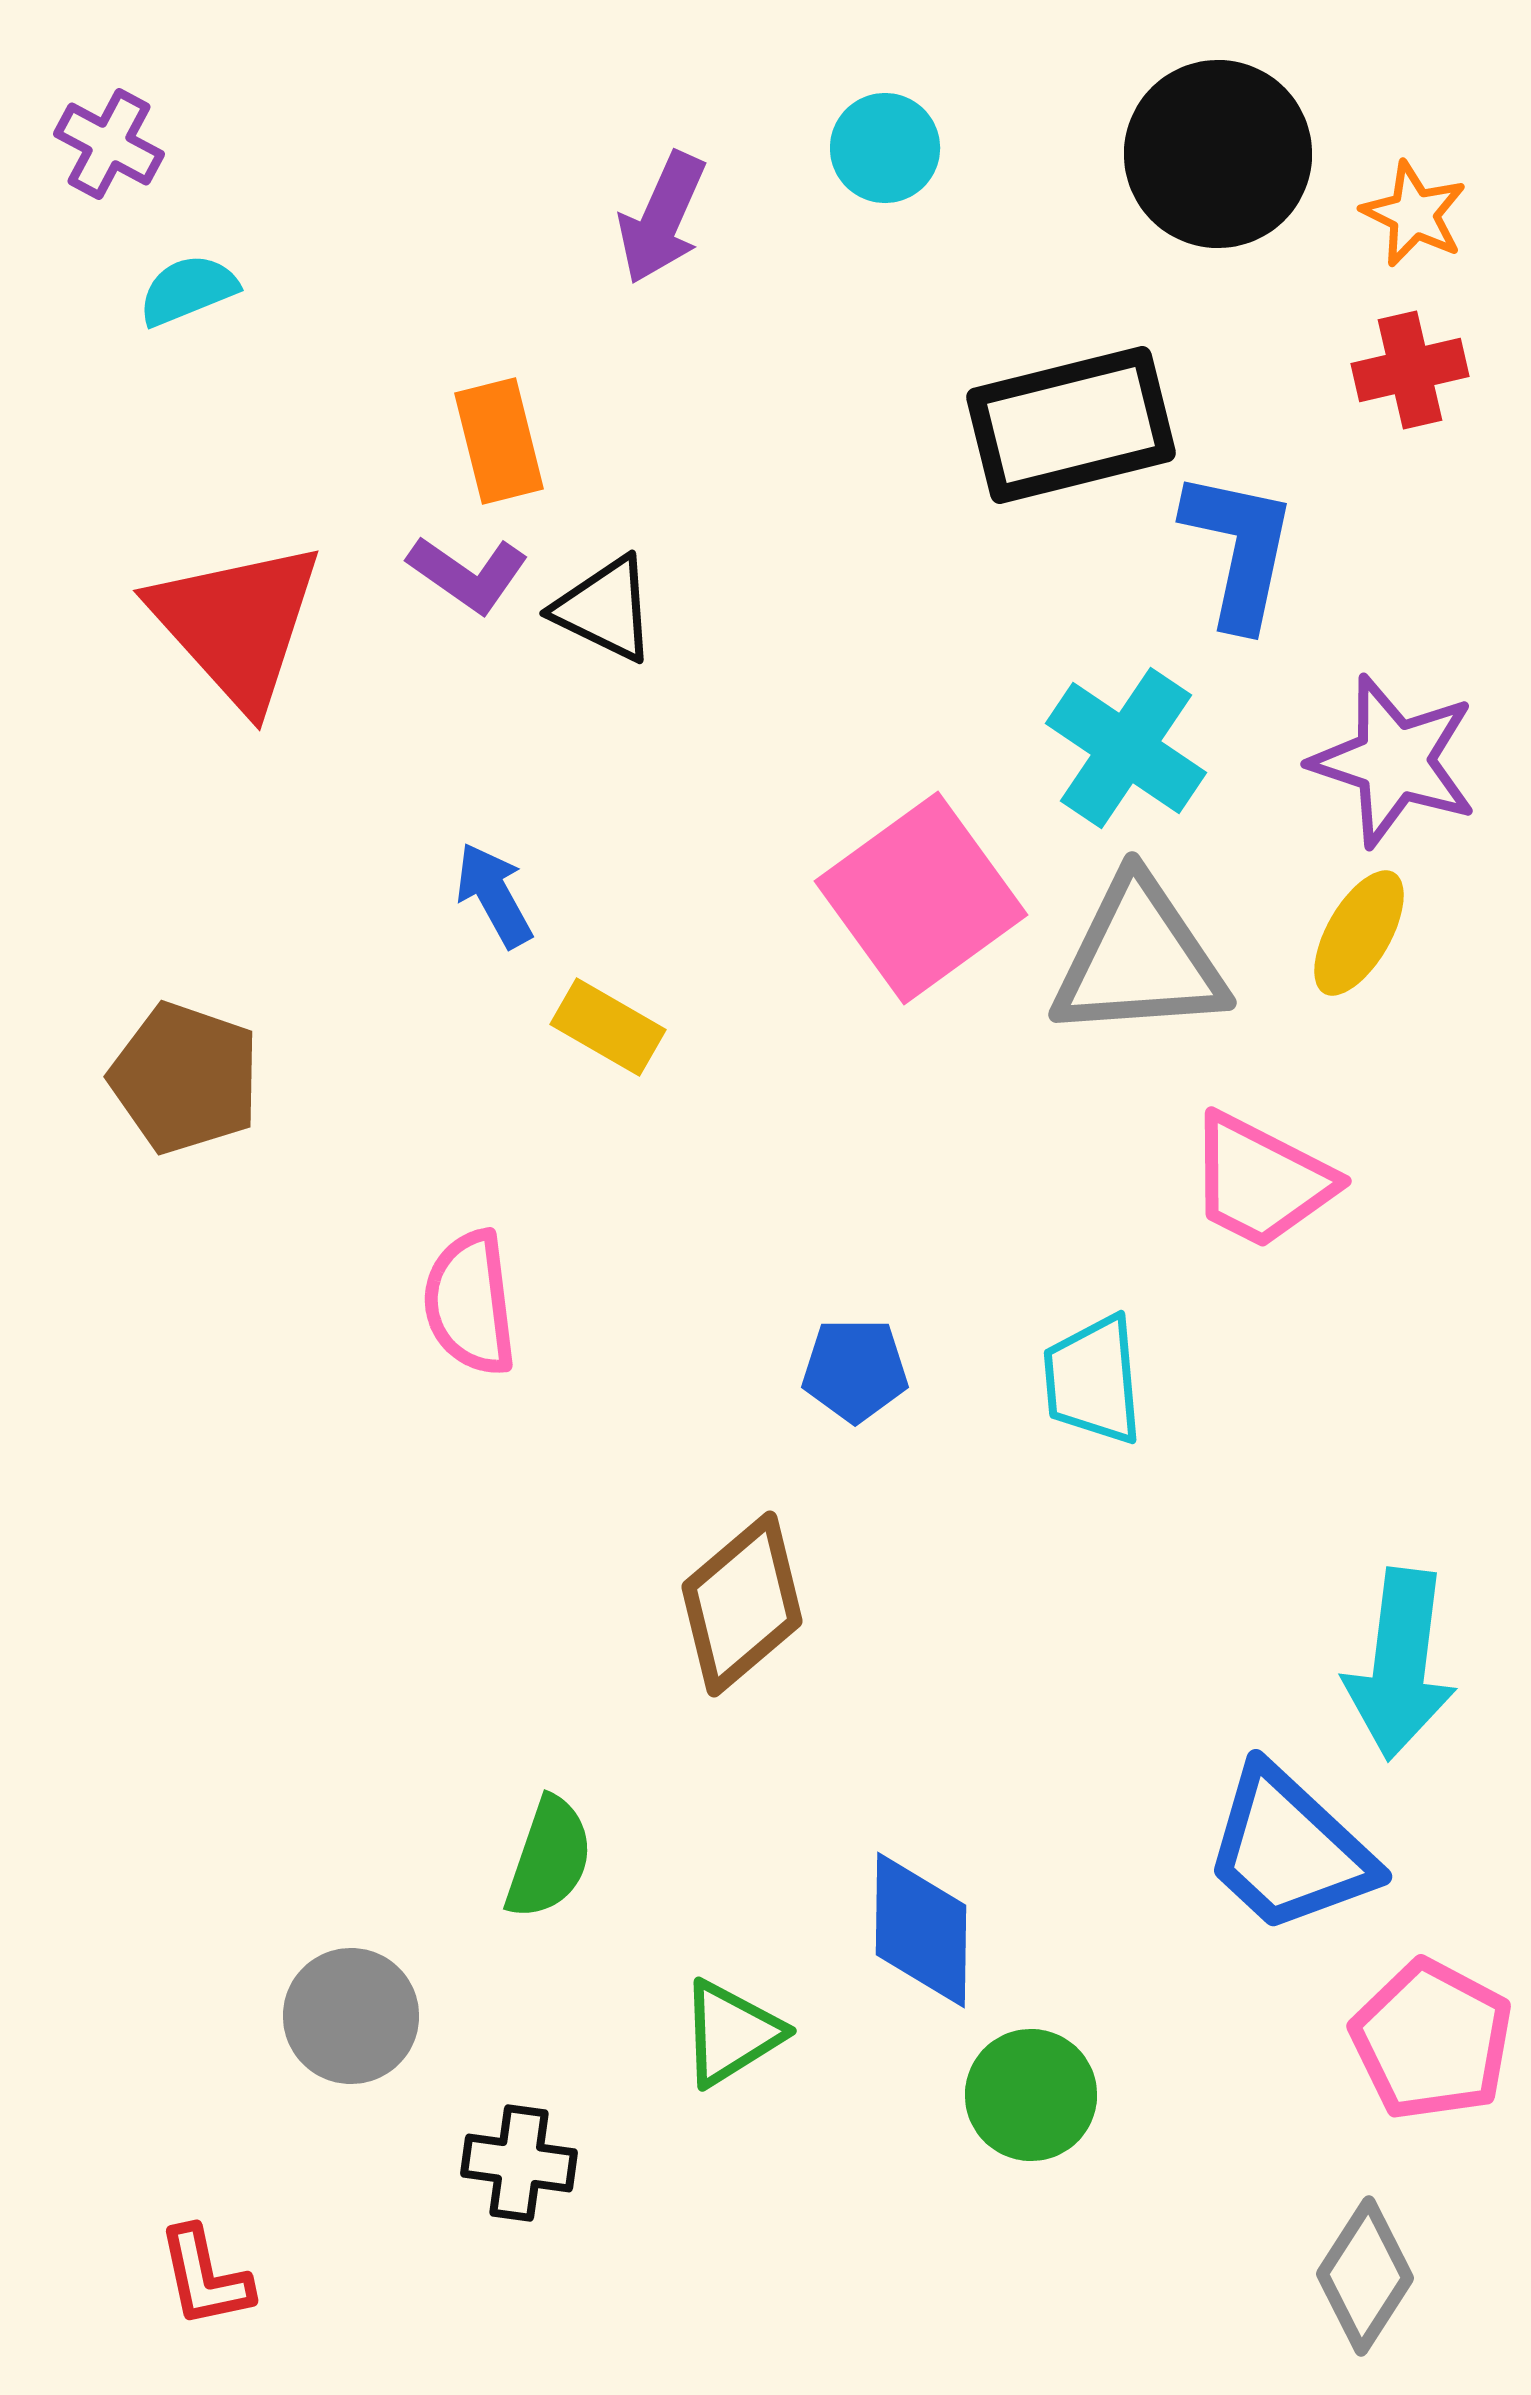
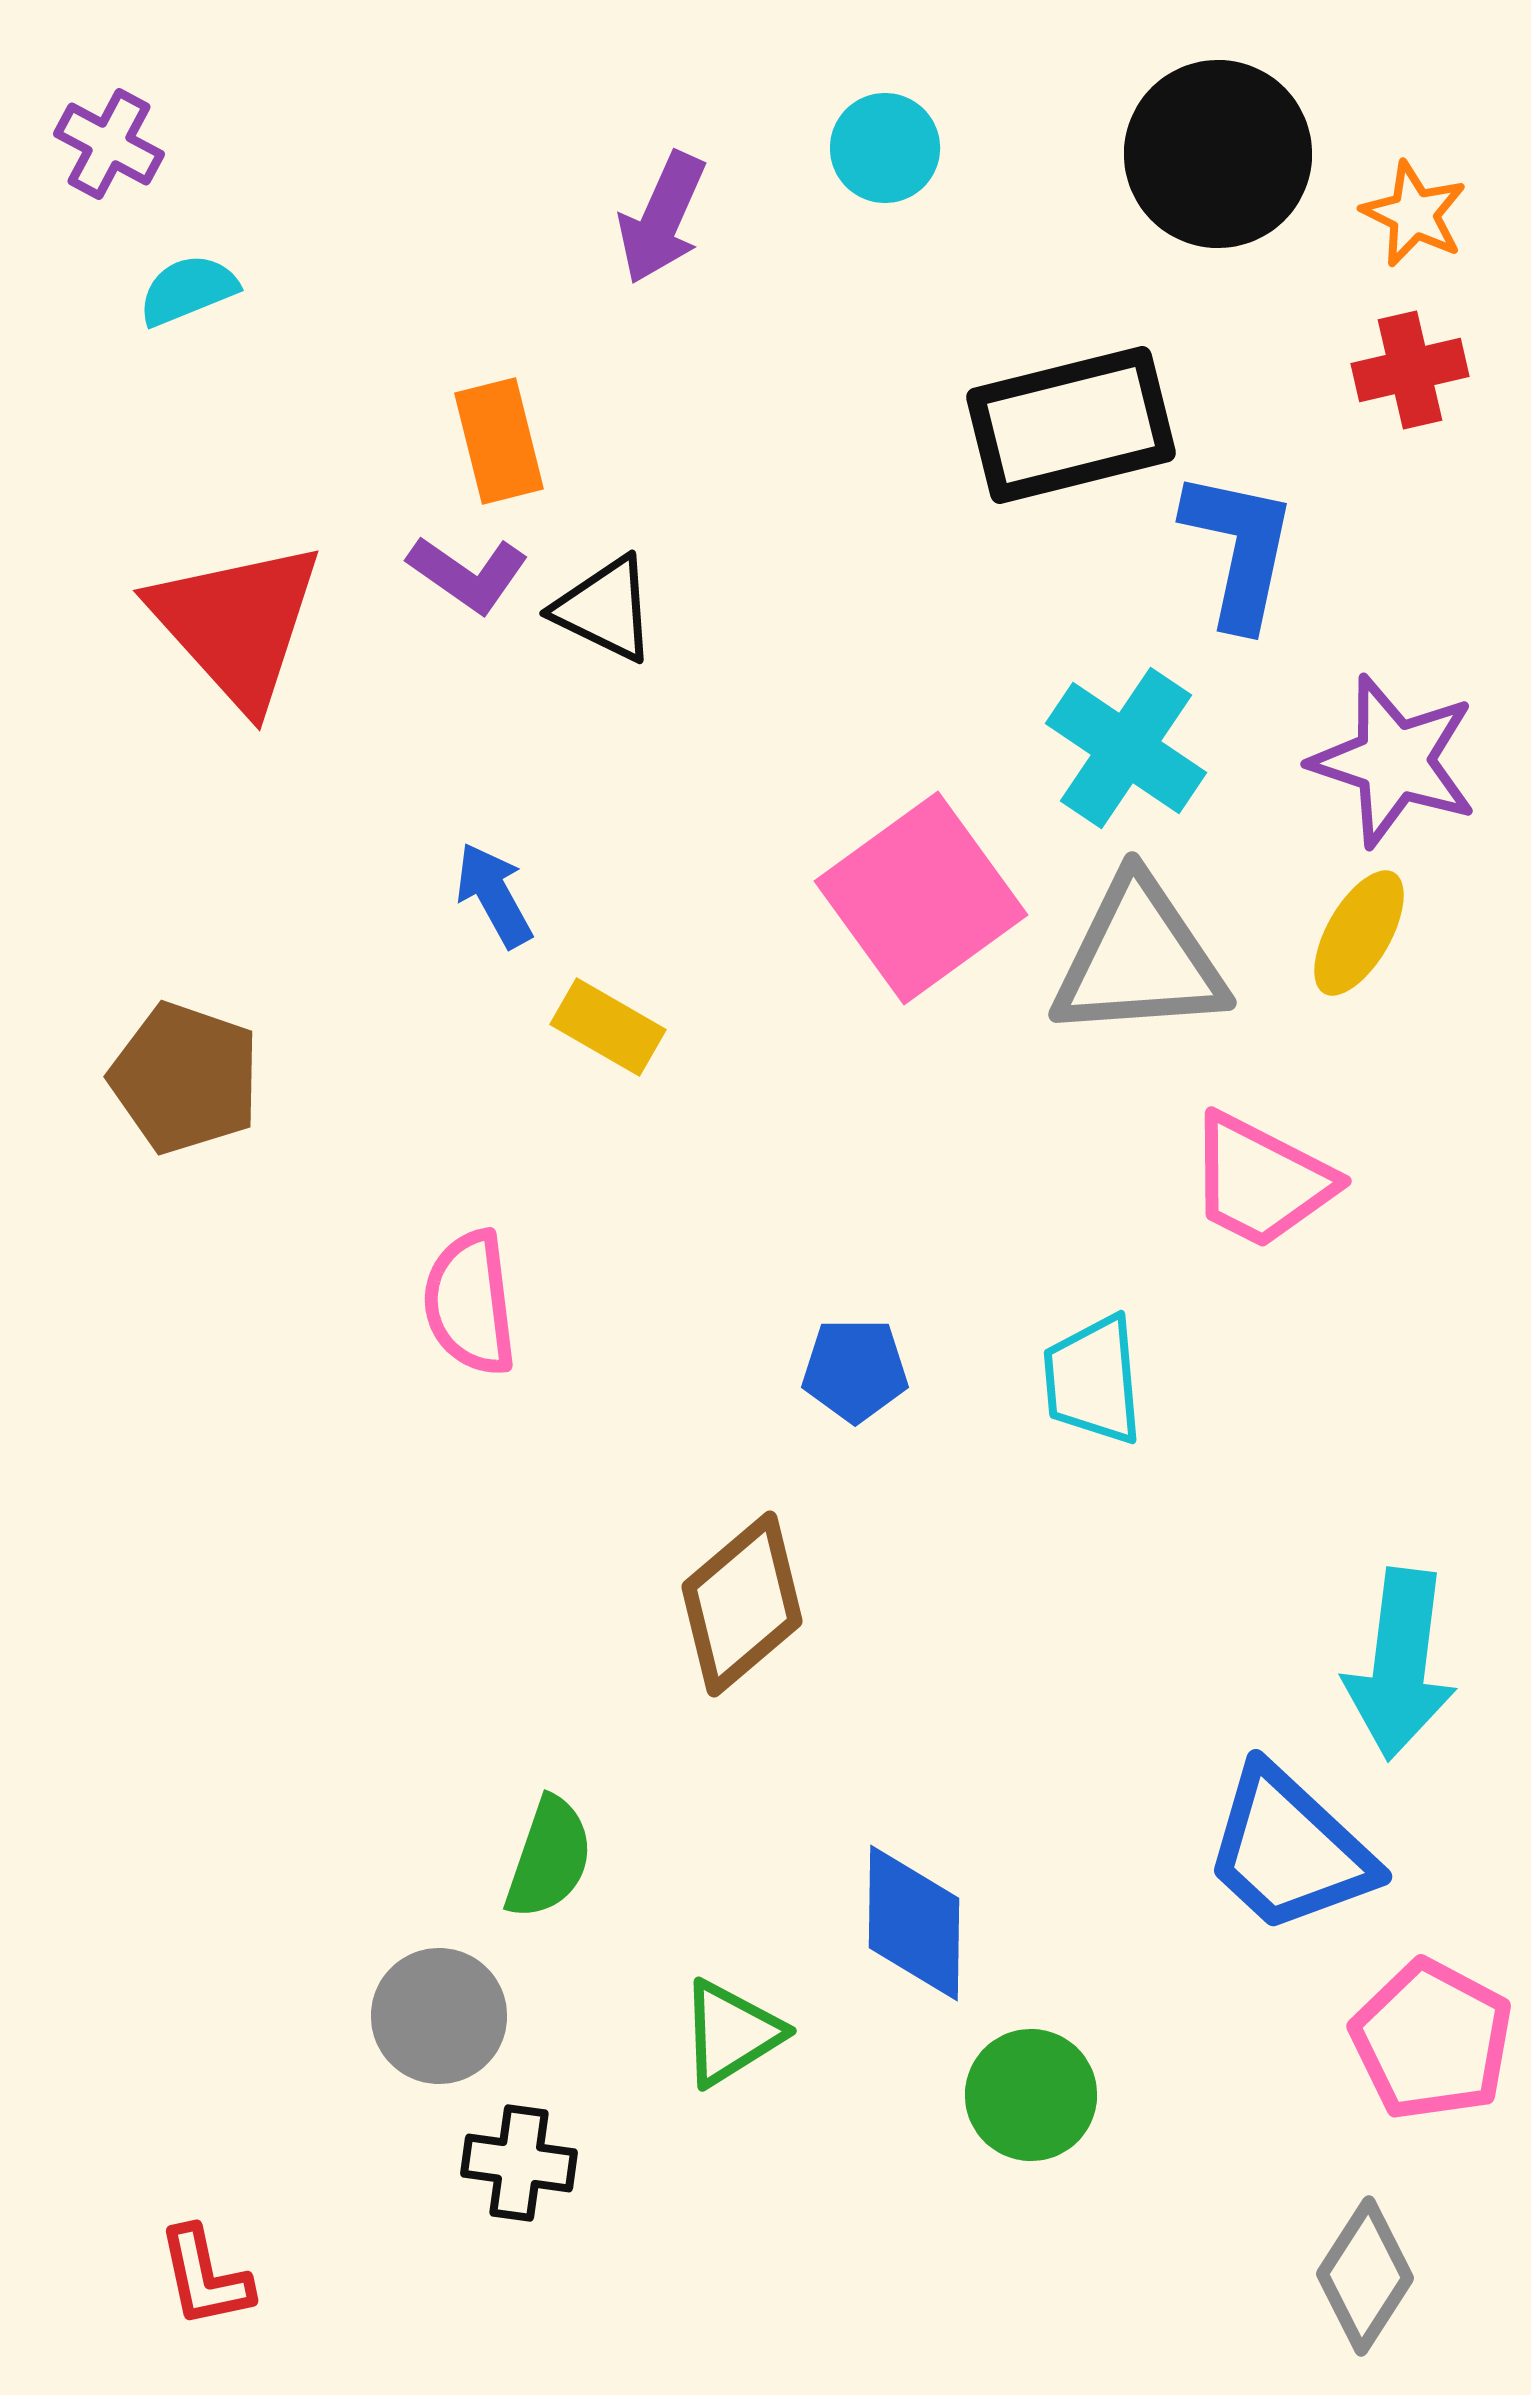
blue diamond: moved 7 px left, 7 px up
gray circle: moved 88 px right
